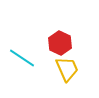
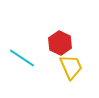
yellow trapezoid: moved 4 px right, 2 px up
